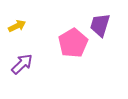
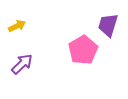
purple trapezoid: moved 8 px right
pink pentagon: moved 10 px right, 7 px down
